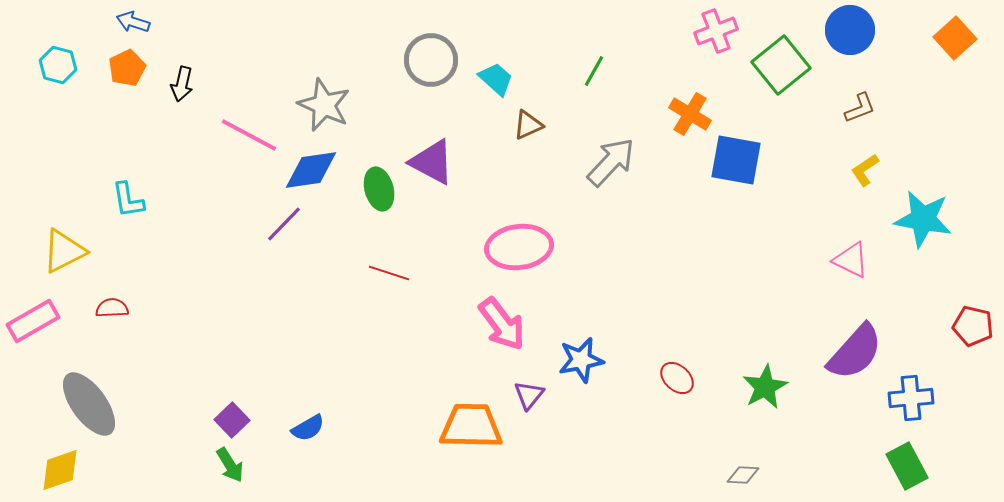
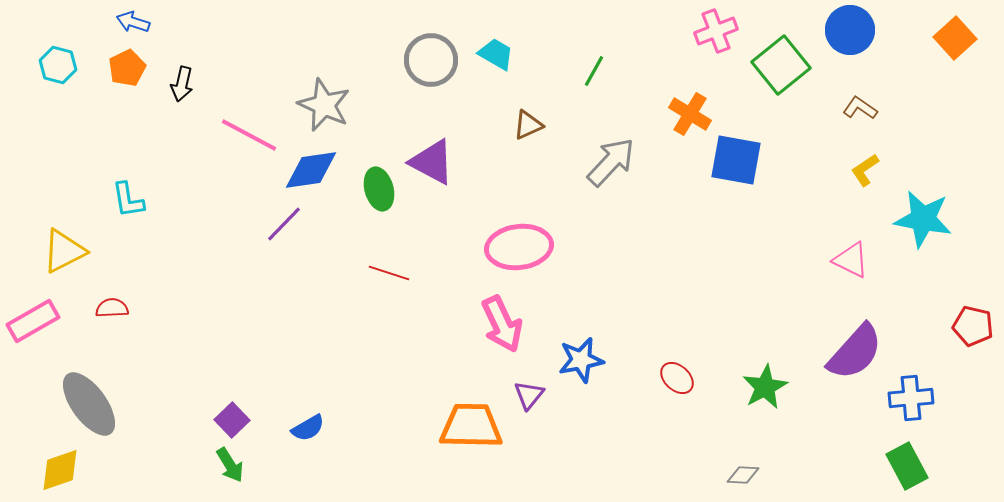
cyan trapezoid at (496, 79): moved 25 px up; rotated 12 degrees counterclockwise
brown L-shape at (860, 108): rotated 124 degrees counterclockwise
pink arrow at (502, 324): rotated 12 degrees clockwise
